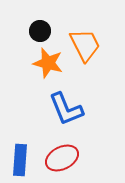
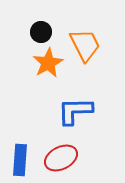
black circle: moved 1 px right, 1 px down
orange star: rotated 28 degrees clockwise
blue L-shape: moved 9 px right, 2 px down; rotated 111 degrees clockwise
red ellipse: moved 1 px left
